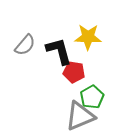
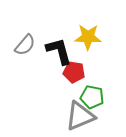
green pentagon: rotated 30 degrees counterclockwise
